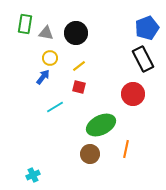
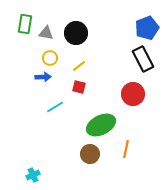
blue arrow: rotated 49 degrees clockwise
